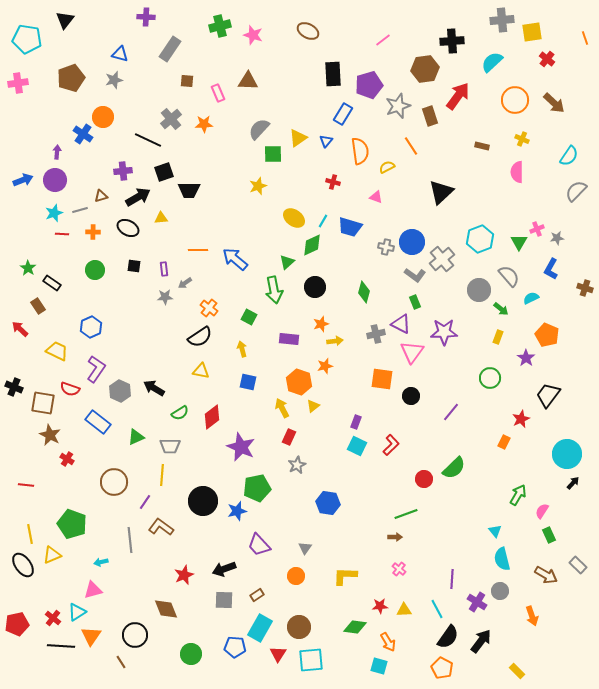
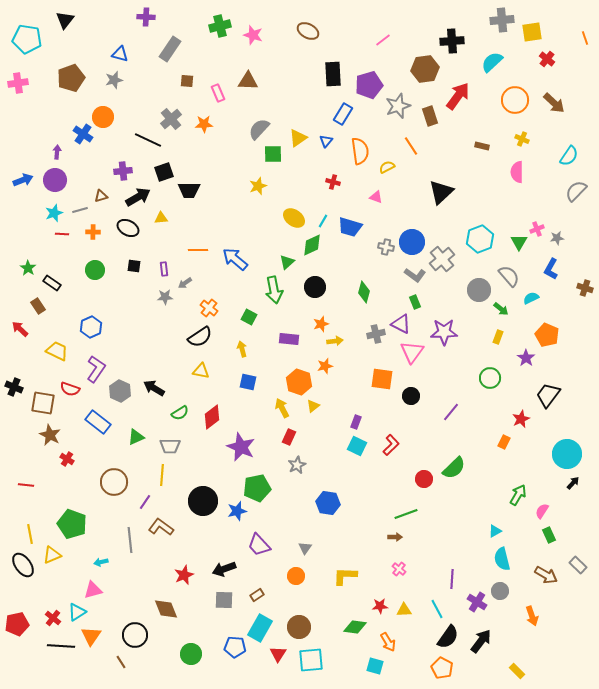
cyan triangle at (495, 531): rotated 40 degrees clockwise
cyan square at (379, 666): moved 4 px left
